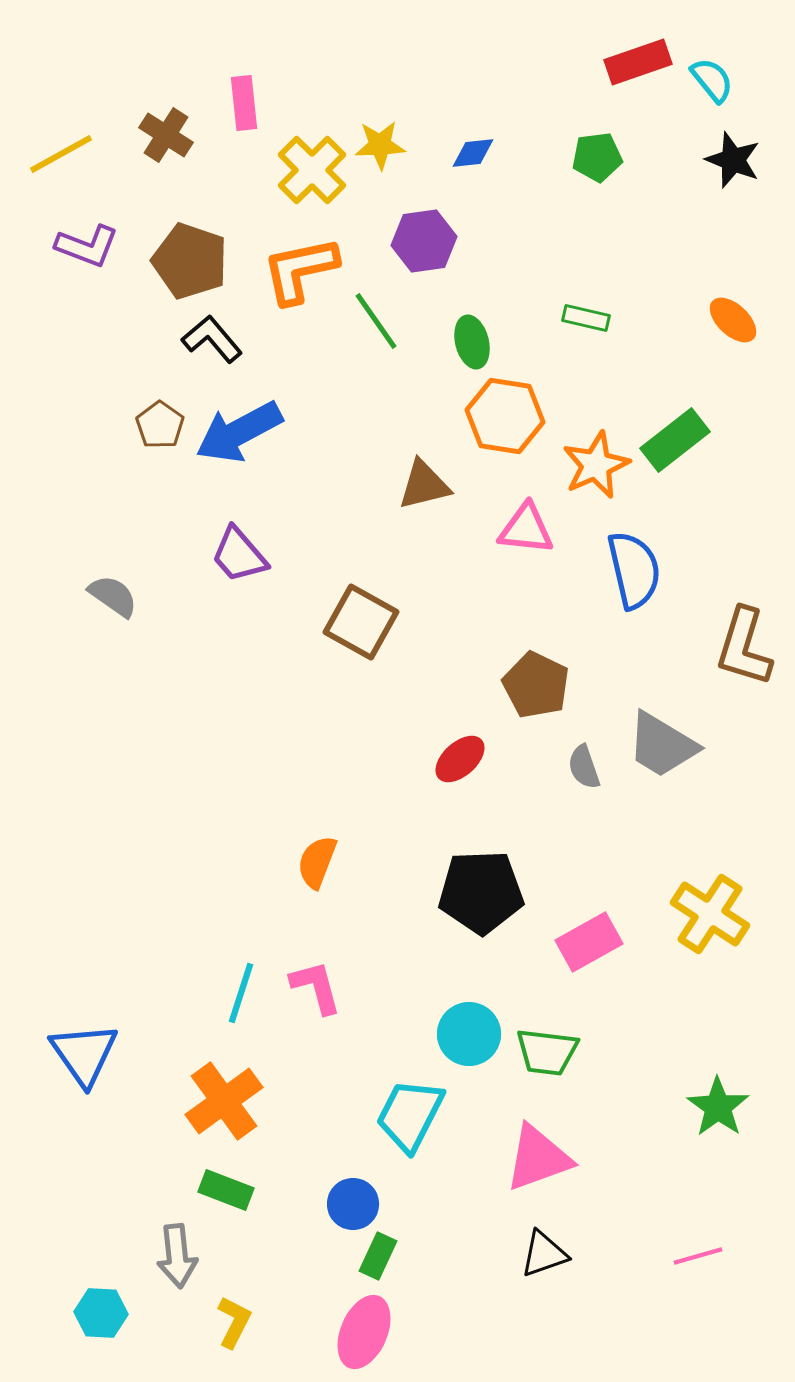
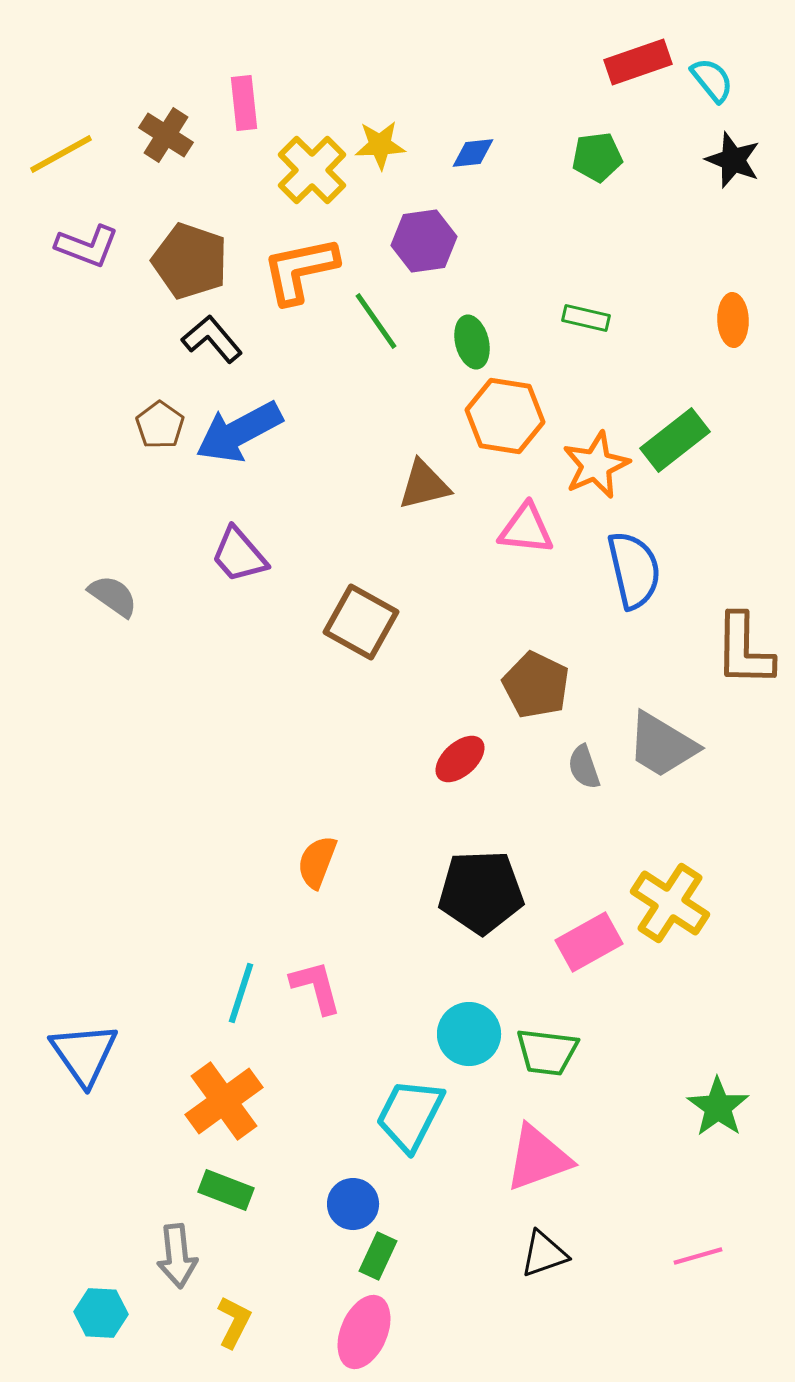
orange ellipse at (733, 320): rotated 45 degrees clockwise
brown L-shape at (744, 647): moved 3 px down; rotated 16 degrees counterclockwise
yellow cross at (710, 914): moved 40 px left, 11 px up
